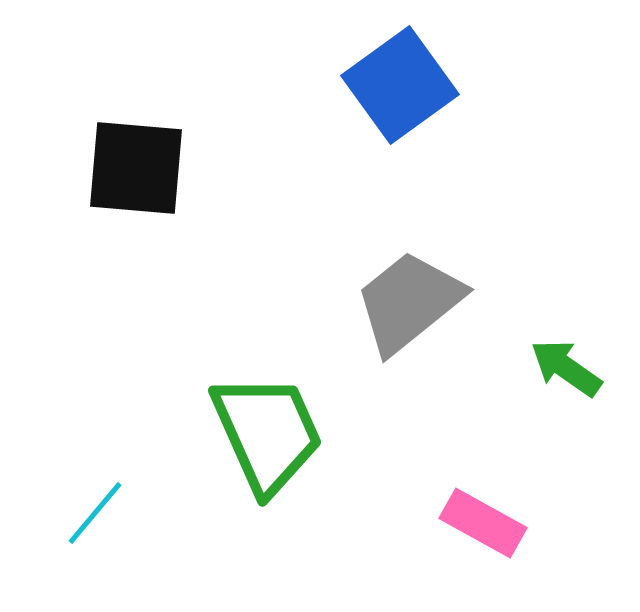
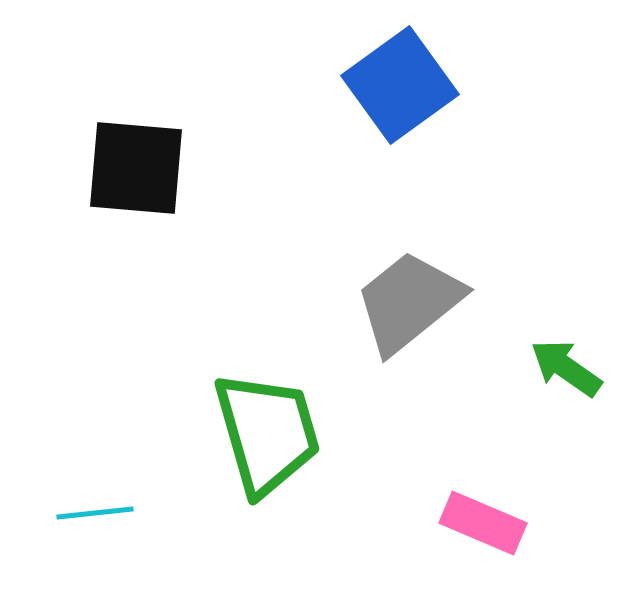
green trapezoid: rotated 8 degrees clockwise
cyan line: rotated 44 degrees clockwise
pink rectangle: rotated 6 degrees counterclockwise
